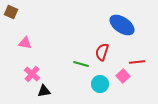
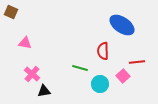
red semicircle: moved 1 px right, 1 px up; rotated 18 degrees counterclockwise
green line: moved 1 px left, 4 px down
